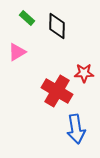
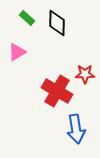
black diamond: moved 3 px up
red star: moved 1 px right, 1 px down
